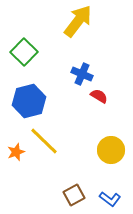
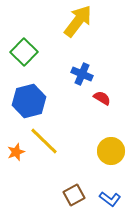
red semicircle: moved 3 px right, 2 px down
yellow circle: moved 1 px down
